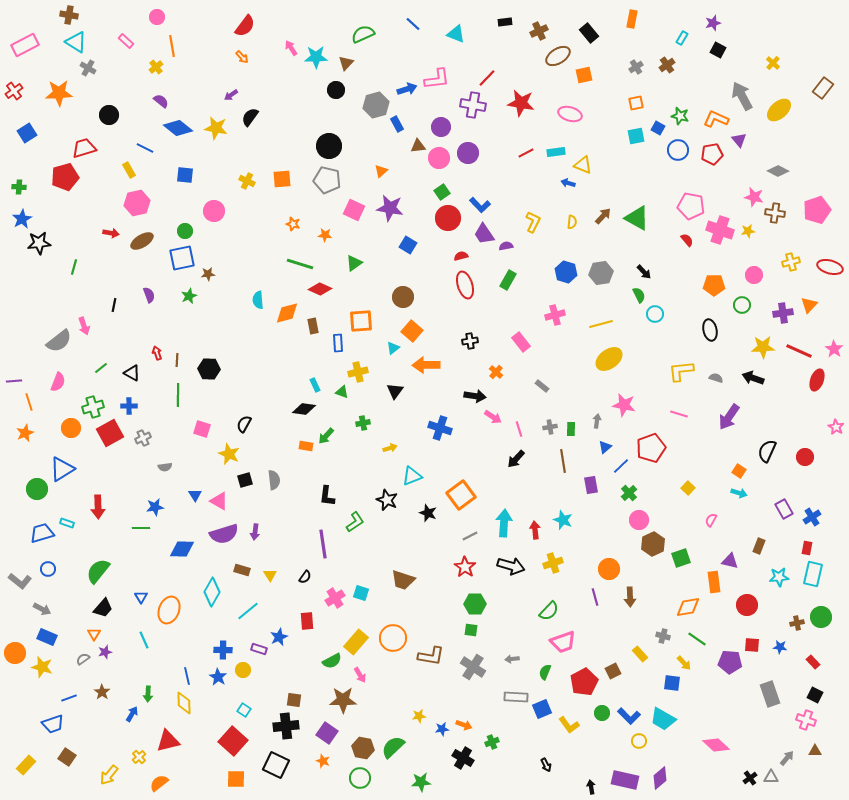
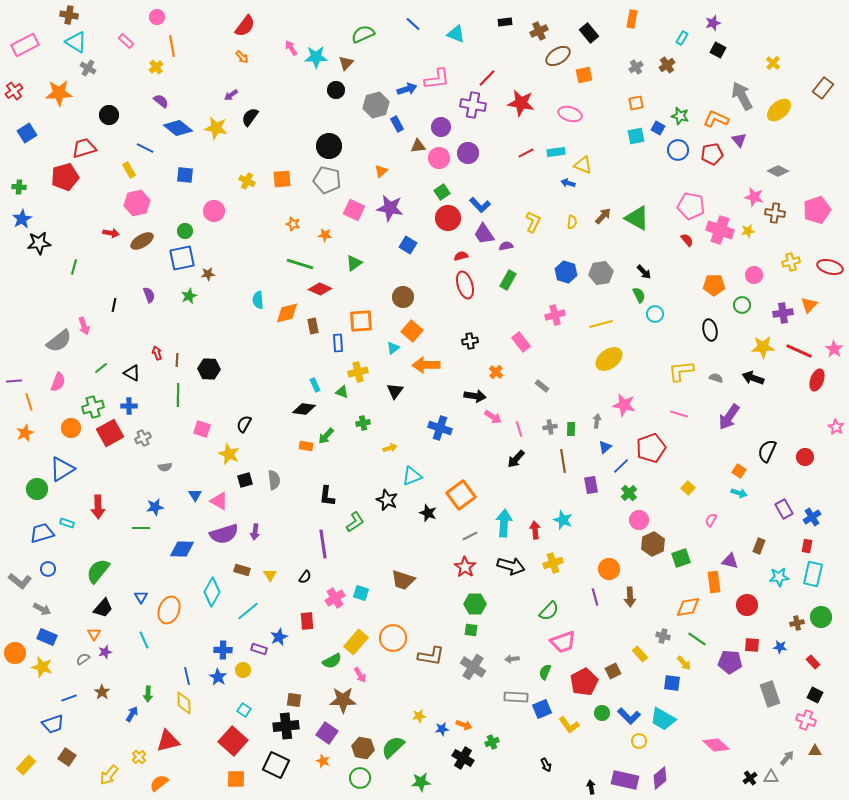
red rectangle at (807, 548): moved 2 px up
